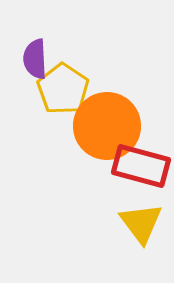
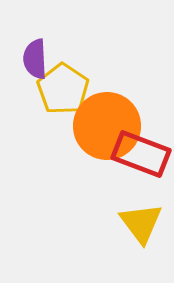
red rectangle: moved 12 px up; rotated 6 degrees clockwise
